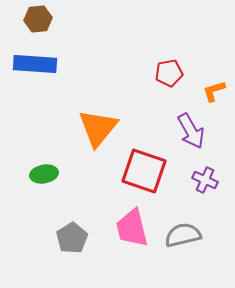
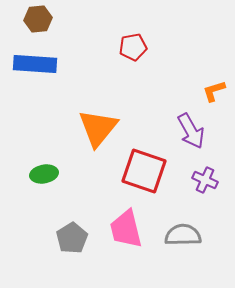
red pentagon: moved 36 px left, 26 px up
pink trapezoid: moved 6 px left, 1 px down
gray semicircle: rotated 12 degrees clockwise
